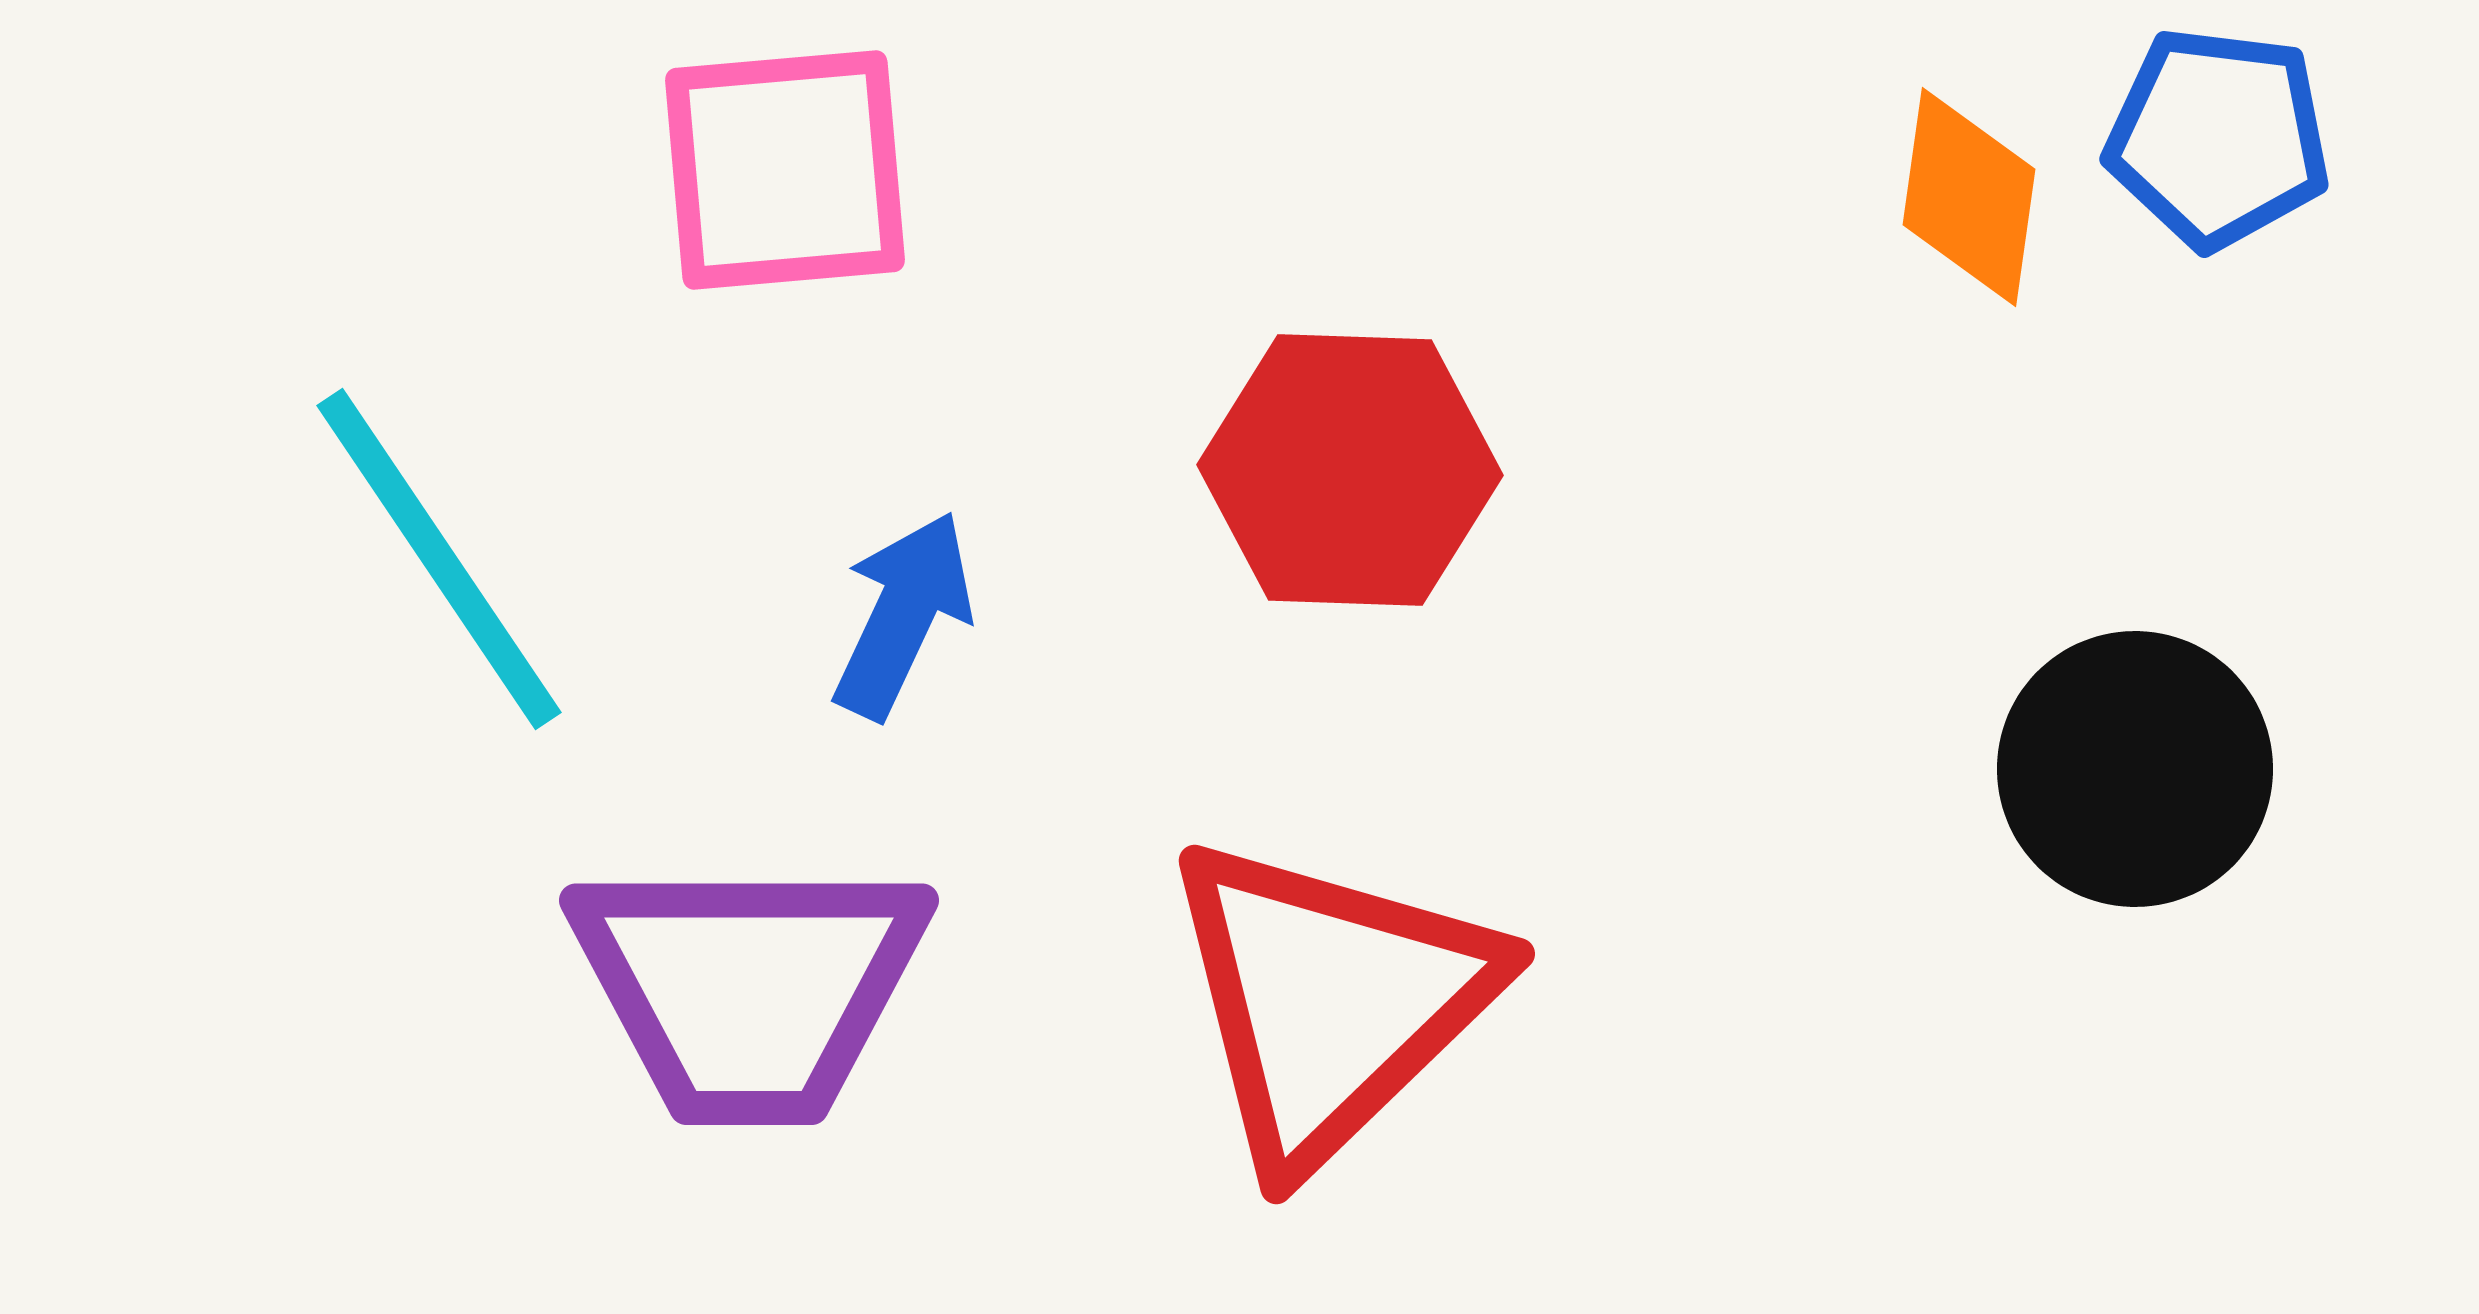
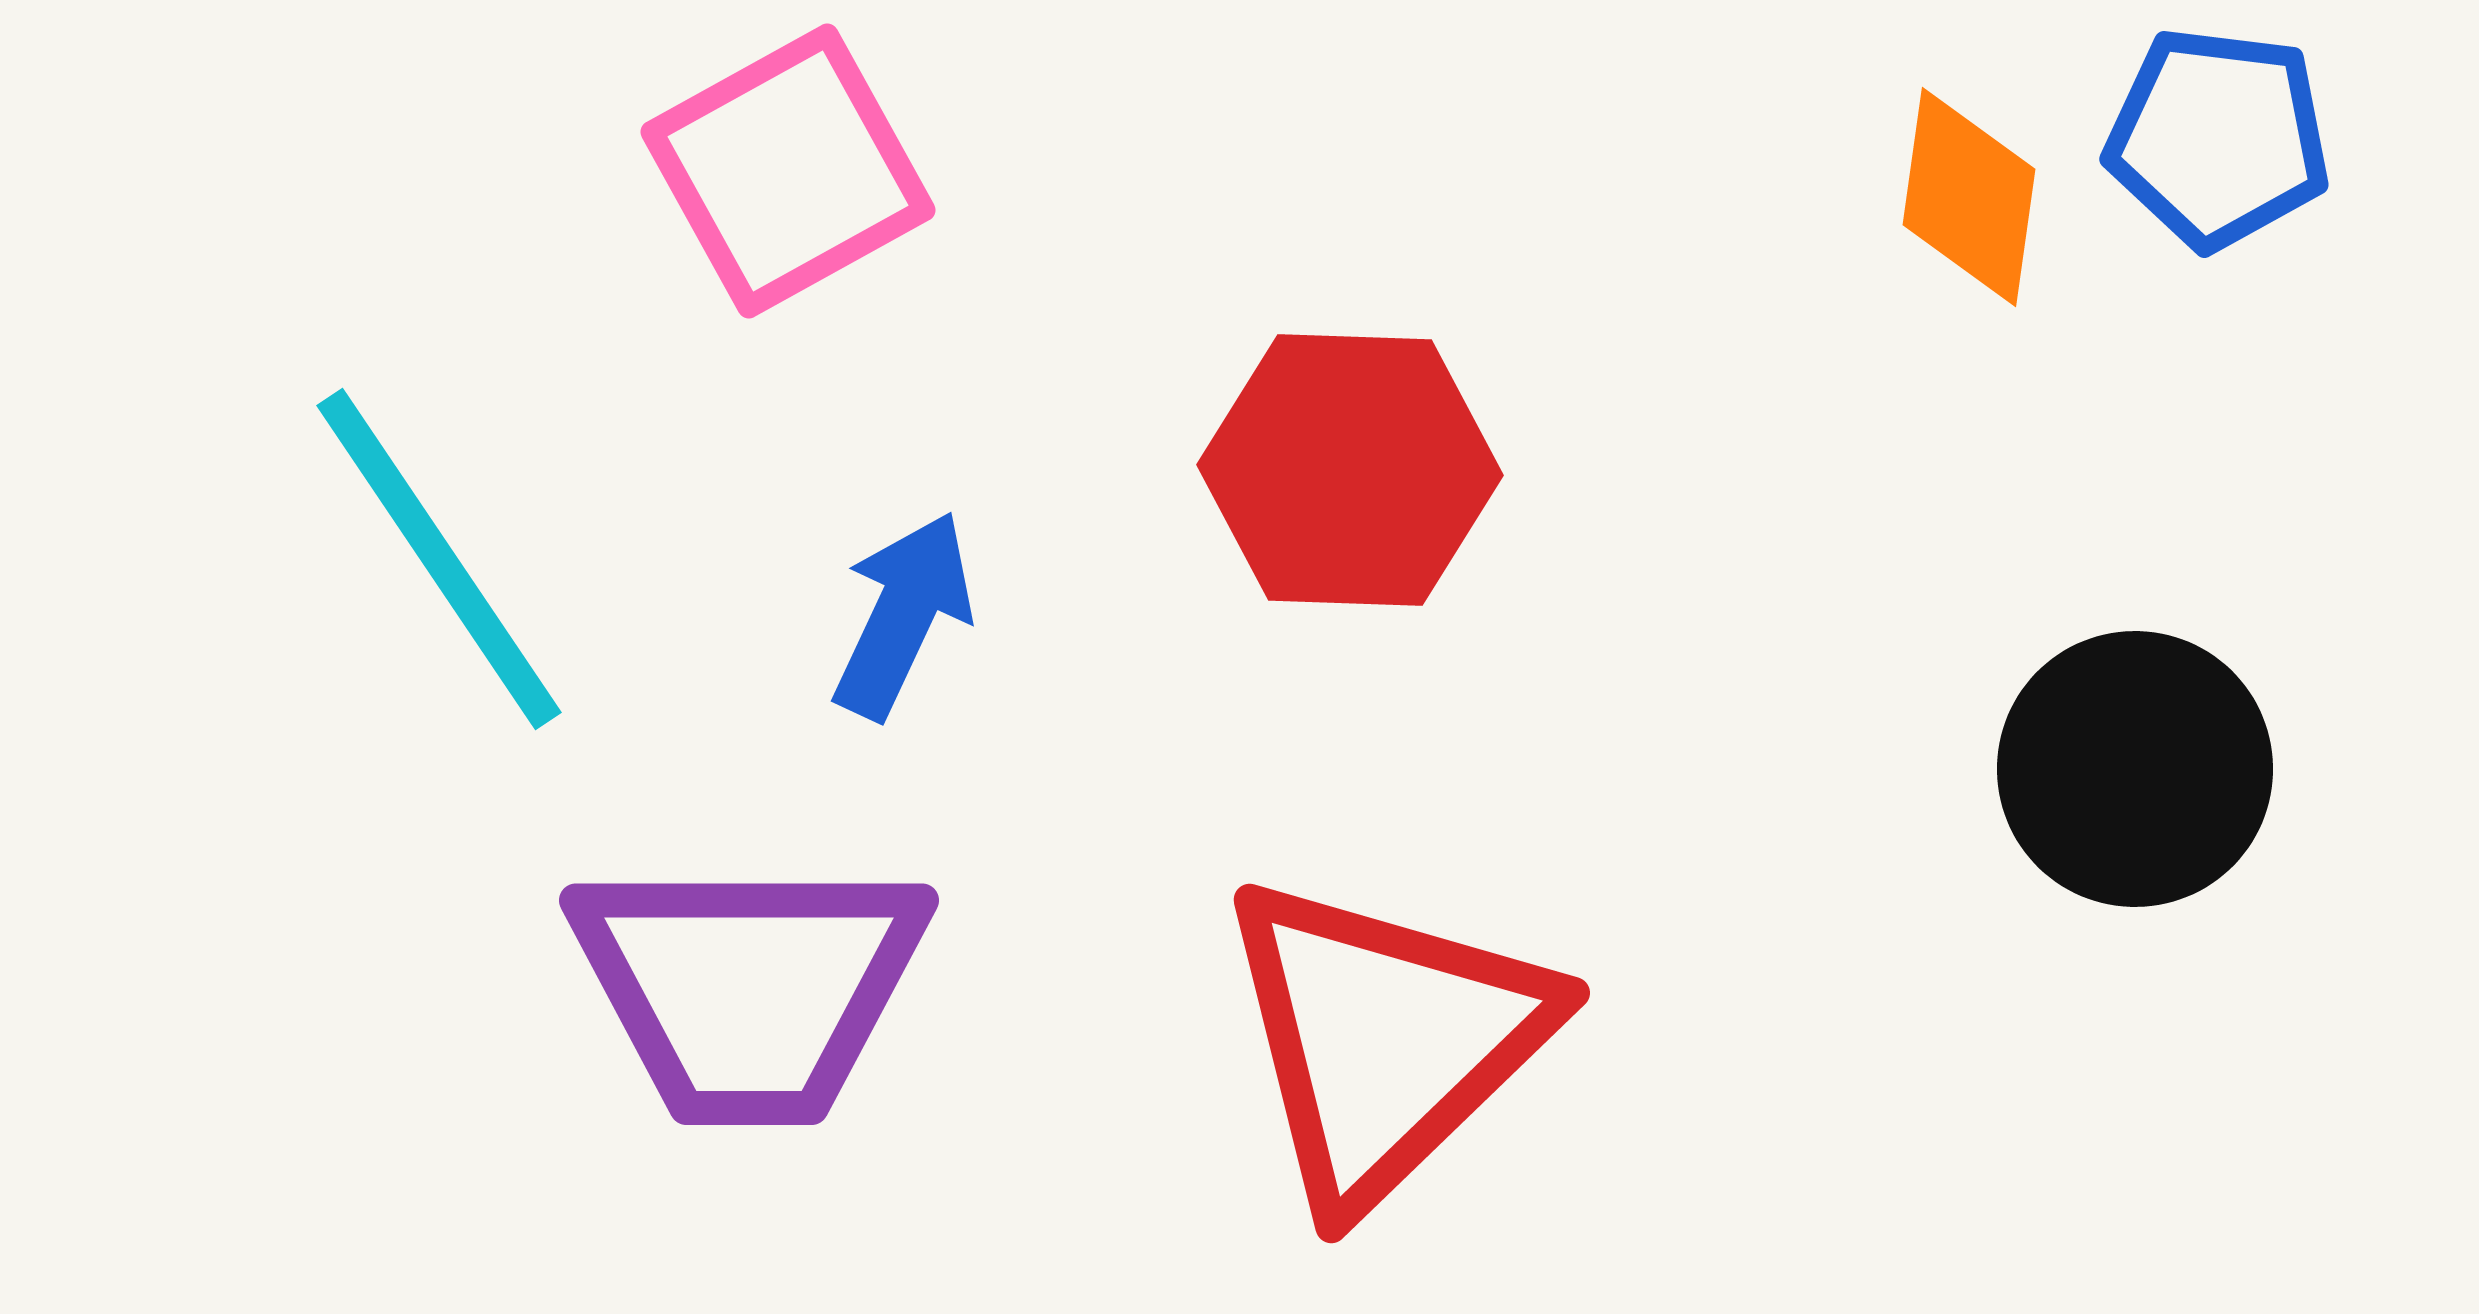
pink square: moved 3 px right, 1 px down; rotated 24 degrees counterclockwise
red triangle: moved 55 px right, 39 px down
